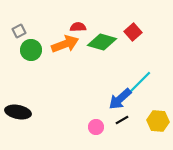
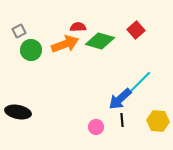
red square: moved 3 px right, 2 px up
green diamond: moved 2 px left, 1 px up
black line: rotated 64 degrees counterclockwise
